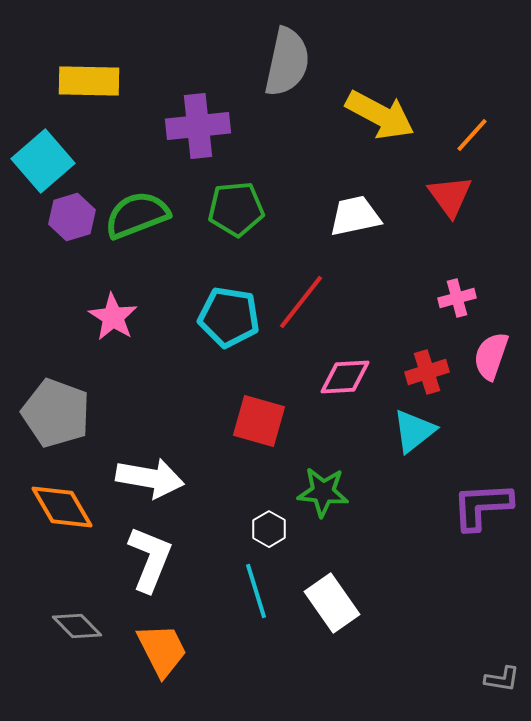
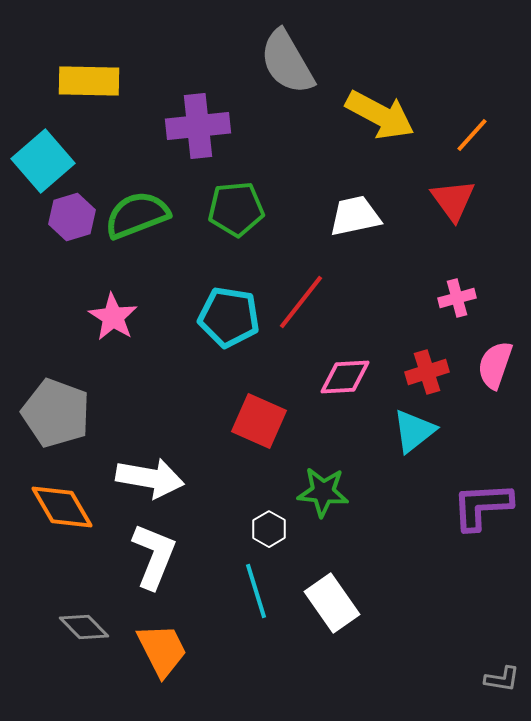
gray semicircle: rotated 138 degrees clockwise
red triangle: moved 3 px right, 4 px down
pink semicircle: moved 4 px right, 9 px down
red square: rotated 8 degrees clockwise
white L-shape: moved 4 px right, 3 px up
gray diamond: moved 7 px right, 1 px down
